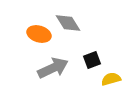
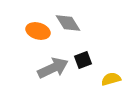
orange ellipse: moved 1 px left, 3 px up
black square: moved 9 px left
